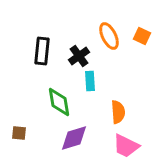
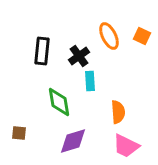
purple diamond: moved 1 px left, 3 px down
